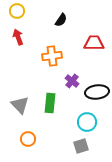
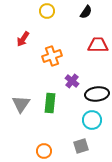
yellow circle: moved 30 px right
black semicircle: moved 25 px right, 8 px up
red arrow: moved 5 px right, 2 px down; rotated 126 degrees counterclockwise
red trapezoid: moved 4 px right, 2 px down
orange cross: rotated 12 degrees counterclockwise
black ellipse: moved 2 px down
gray triangle: moved 1 px right, 1 px up; rotated 18 degrees clockwise
cyan circle: moved 5 px right, 2 px up
orange circle: moved 16 px right, 12 px down
